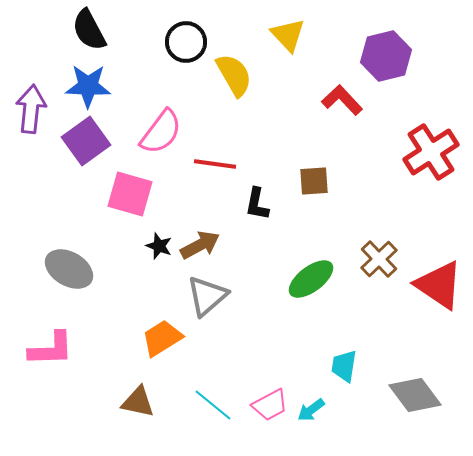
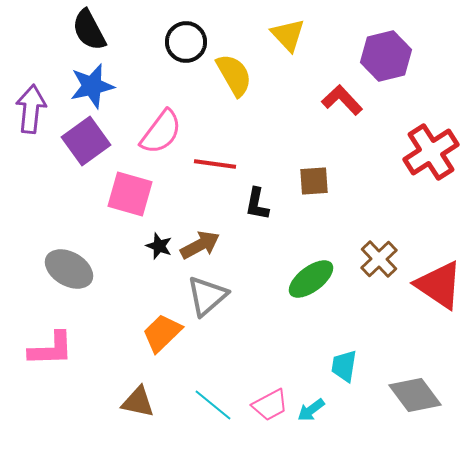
blue star: moved 4 px right; rotated 15 degrees counterclockwise
orange trapezoid: moved 5 px up; rotated 12 degrees counterclockwise
